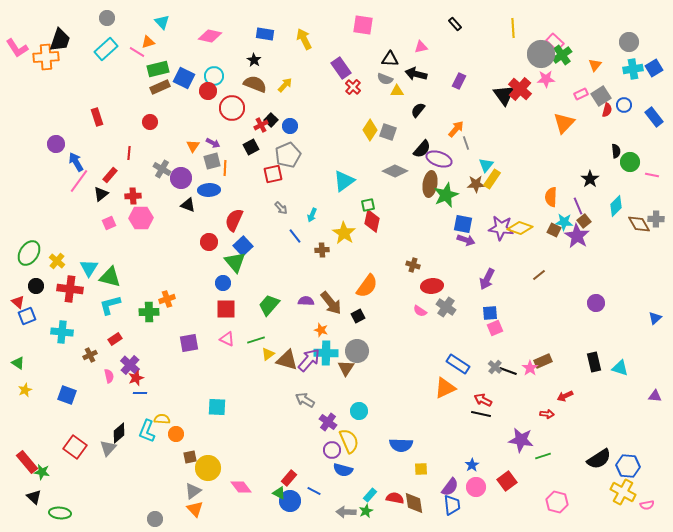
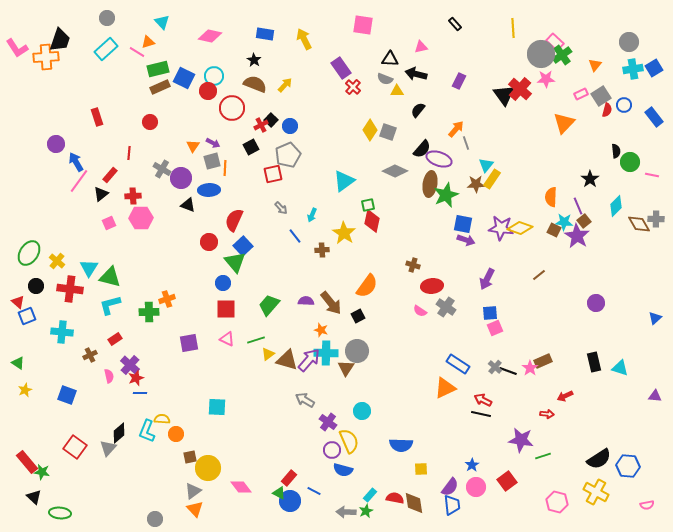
cyan circle at (359, 411): moved 3 px right
yellow cross at (623, 492): moved 27 px left
